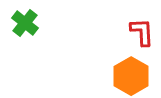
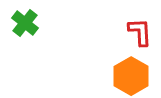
red L-shape: moved 2 px left
